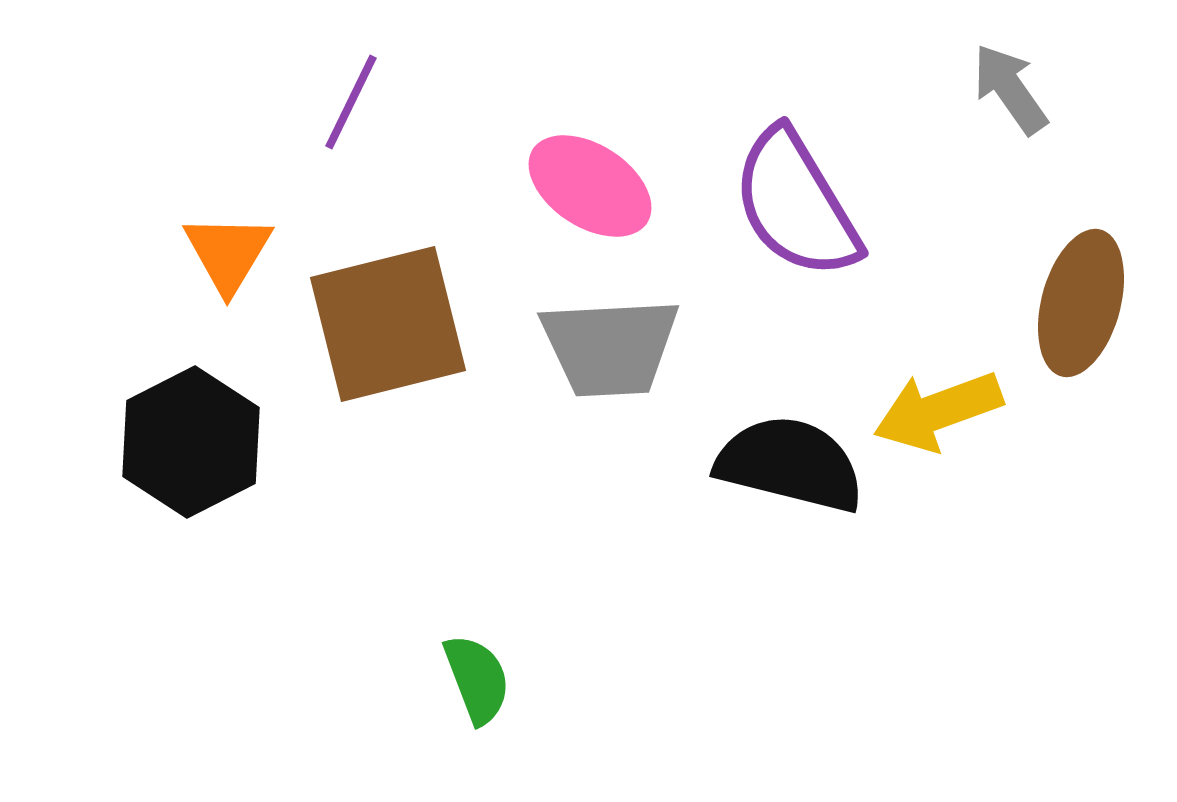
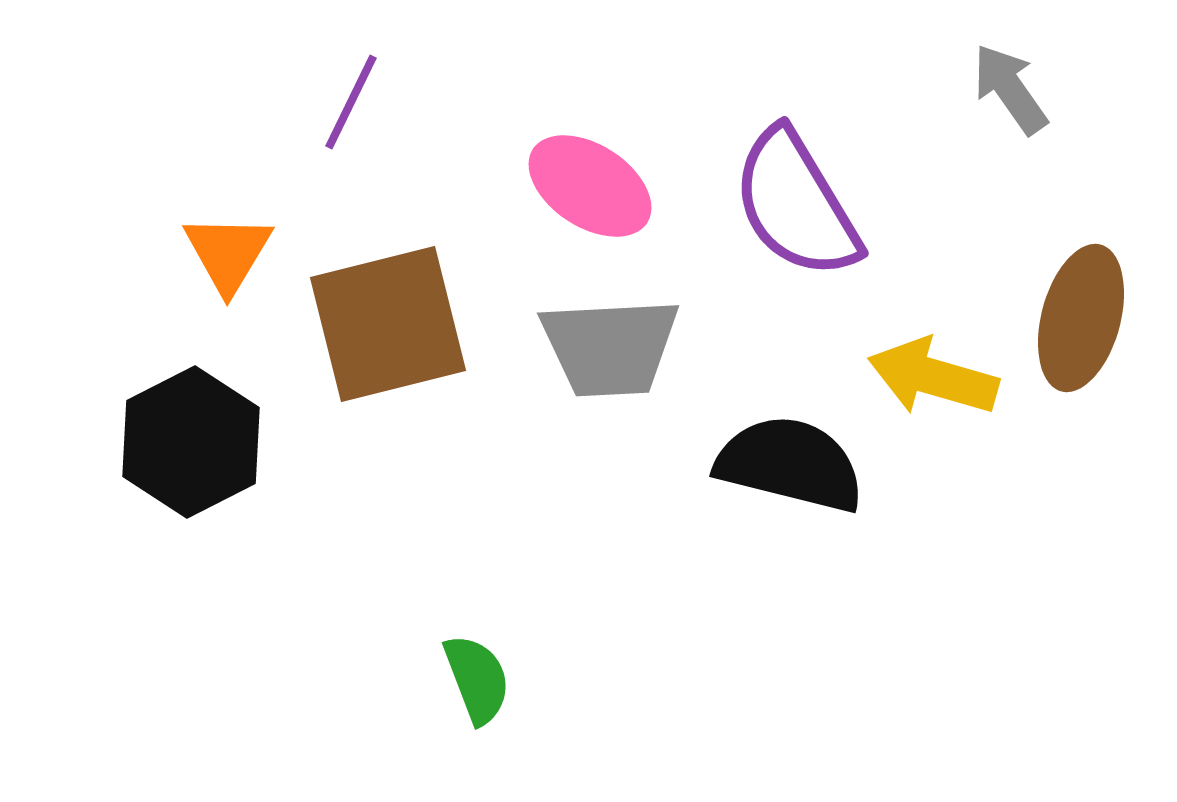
brown ellipse: moved 15 px down
yellow arrow: moved 5 px left, 34 px up; rotated 36 degrees clockwise
